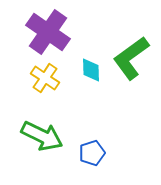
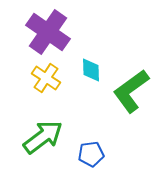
green L-shape: moved 33 px down
yellow cross: moved 1 px right
green arrow: moved 1 px right, 1 px down; rotated 63 degrees counterclockwise
blue pentagon: moved 1 px left, 1 px down; rotated 10 degrees clockwise
